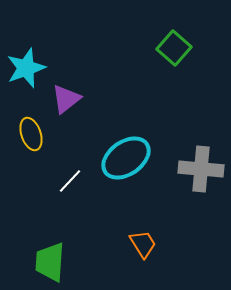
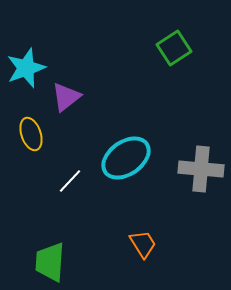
green square: rotated 16 degrees clockwise
purple triangle: moved 2 px up
